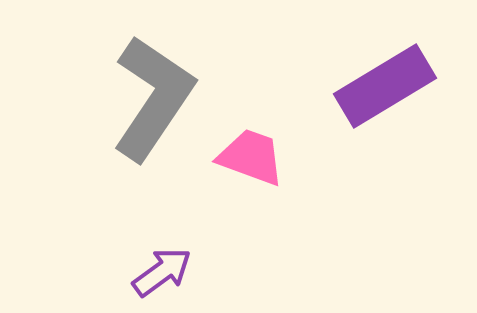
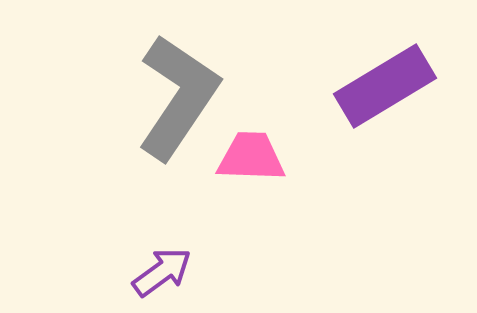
gray L-shape: moved 25 px right, 1 px up
pink trapezoid: rotated 18 degrees counterclockwise
